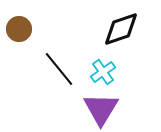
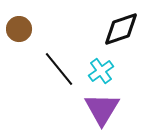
cyan cross: moved 2 px left, 1 px up
purple triangle: moved 1 px right
